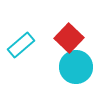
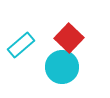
cyan circle: moved 14 px left
